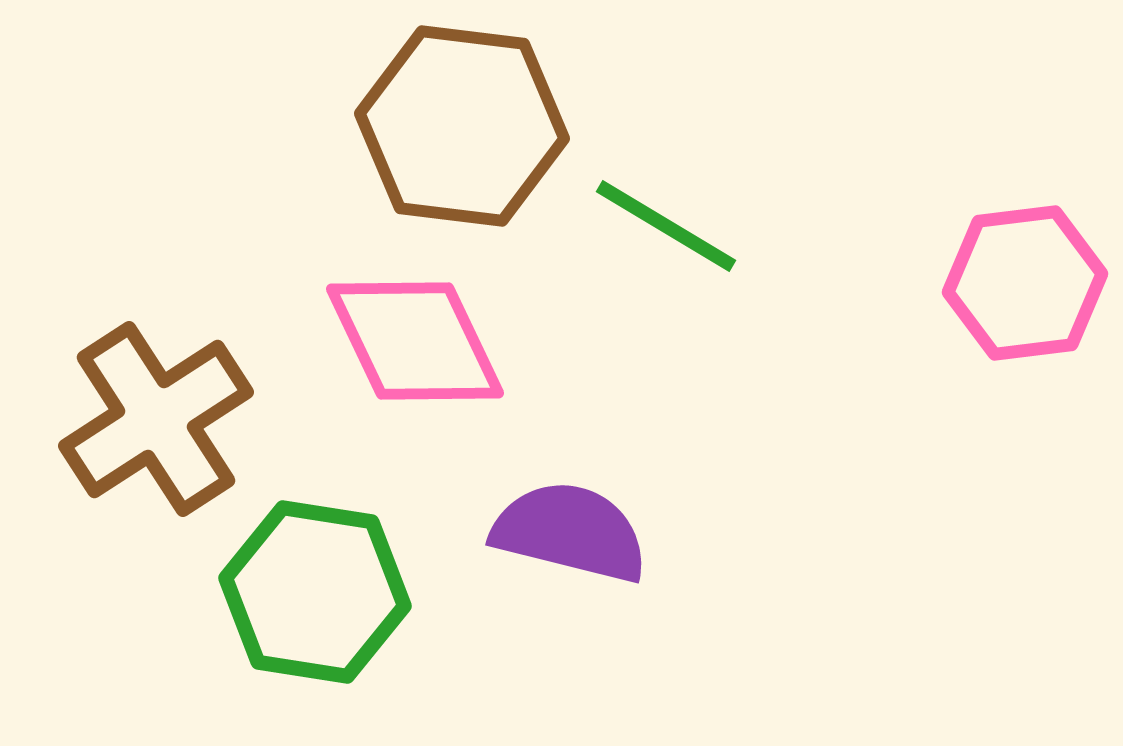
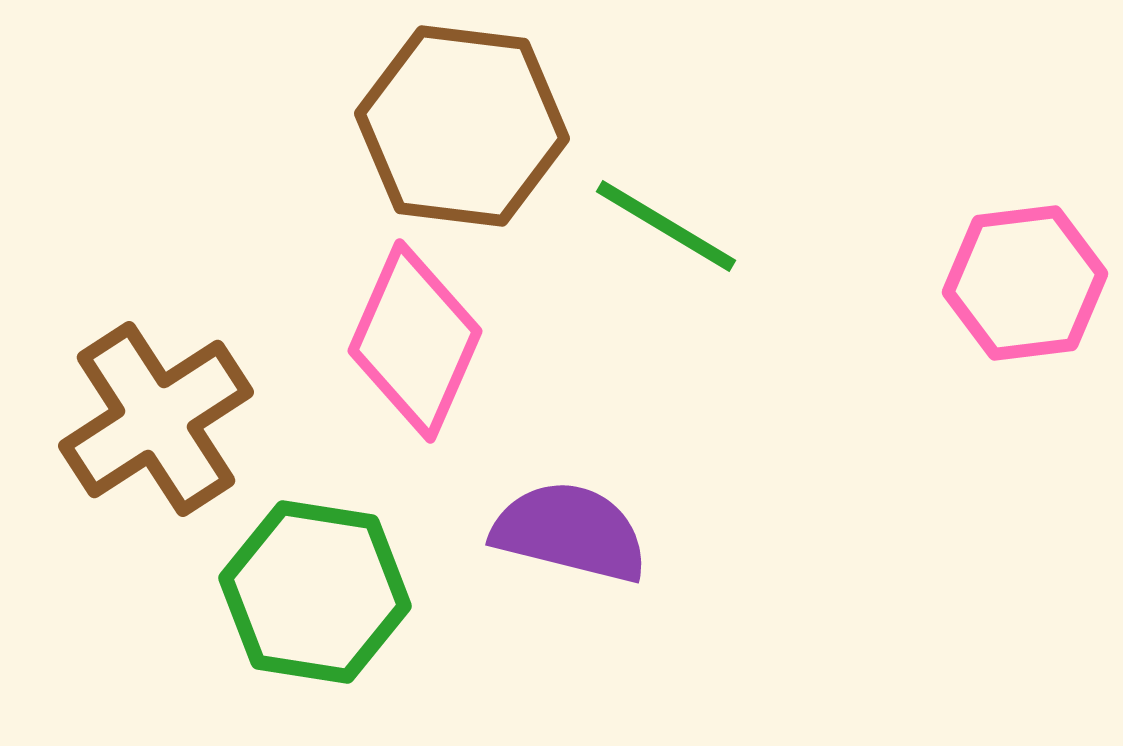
pink diamond: rotated 49 degrees clockwise
